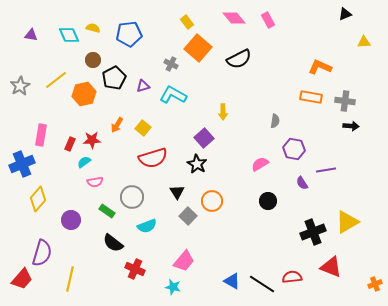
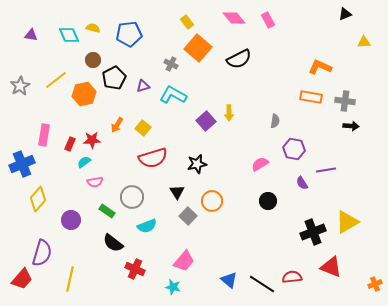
yellow arrow at (223, 112): moved 6 px right, 1 px down
pink rectangle at (41, 135): moved 3 px right
purple square at (204, 138): moved 2 px right, 17 px up
black star at (197, 164): rotated 30 degrees clockwise
blue triangle at (232, 281): moved 3 px left, 1 px up; rotated 12 degrees clockwise
